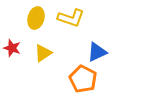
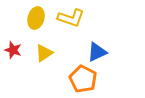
red star: moved 1 px right, 2 px down
yellow triangle: moved 1 px right
